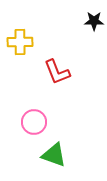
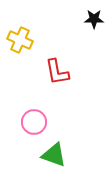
black star: moved 2 px up
yellow cross: moved 2 px up; rotated 25 degrees clockwise
red L-shape: rotated 12 degrees clockwise
